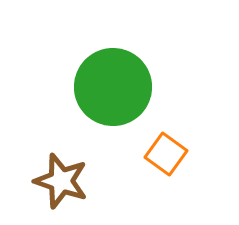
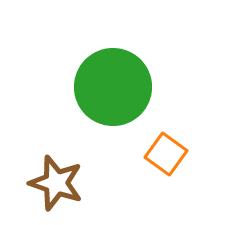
brown star: moved 5 px left, 2 px down
